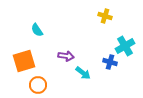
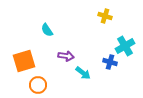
cyan semicircle: moved 10 px right
